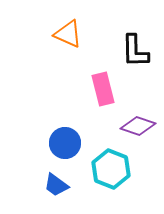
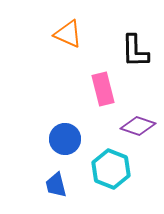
blue circle: moved 4 px up
blue trapezoid: rotated 40 degrees clockwise
